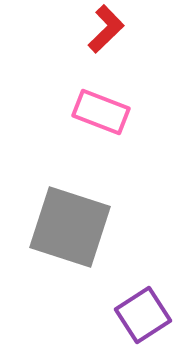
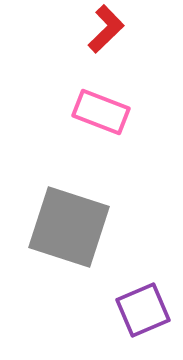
gray square: moved 1 px left
purple square: moved 5 px up; rotated 10 degrees clockwise
